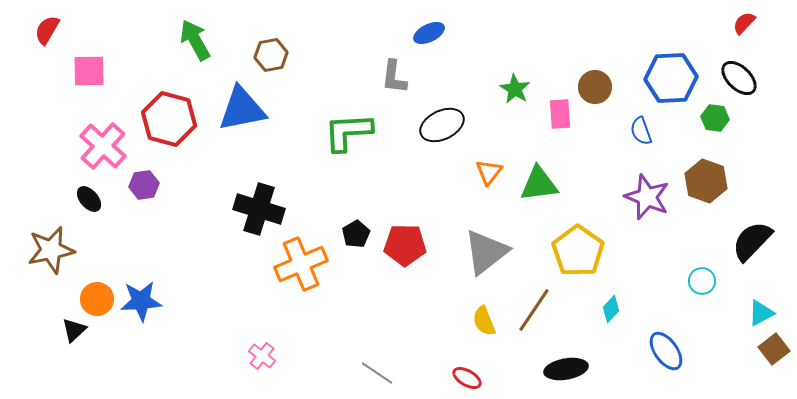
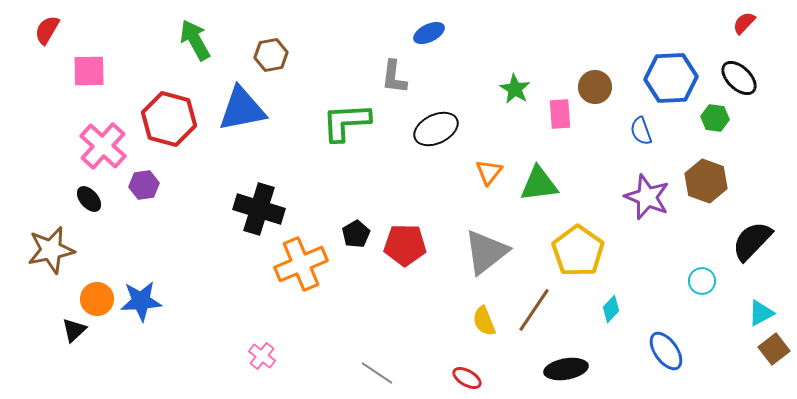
black ellipse at (442, 125): moved 6 px left, 4 px down
green L-shape at (348, 132): moved 2 px left, 10 px up
